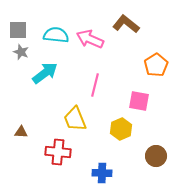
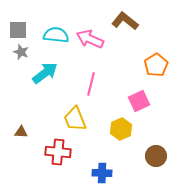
brown L-shape: moved 1 px left, 3 px up
pink line: moved 4 px left, 1 px up
pink square: rotated 35 degrees counterclockwise
